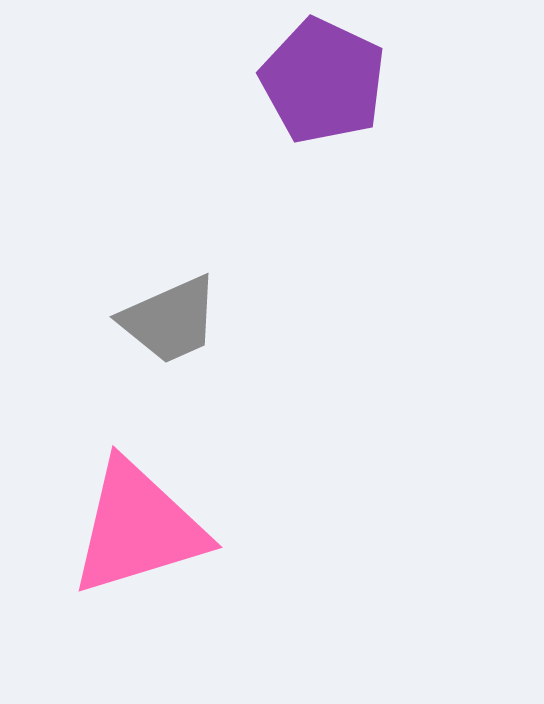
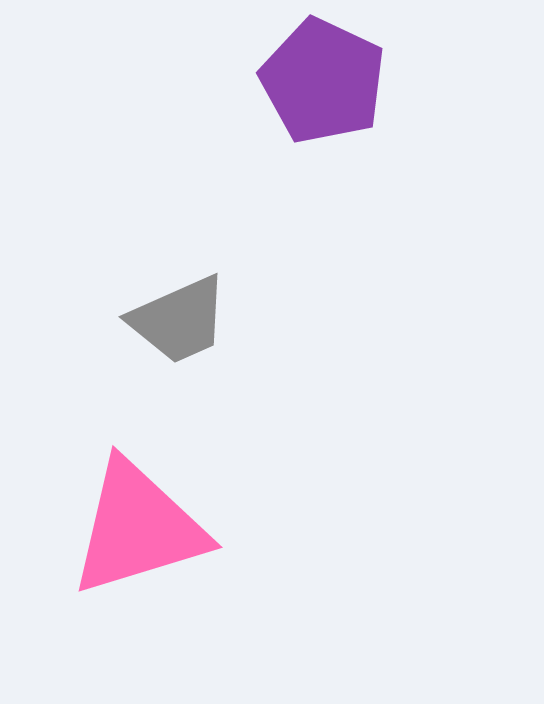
gray trapezoid: moved 9 px right
